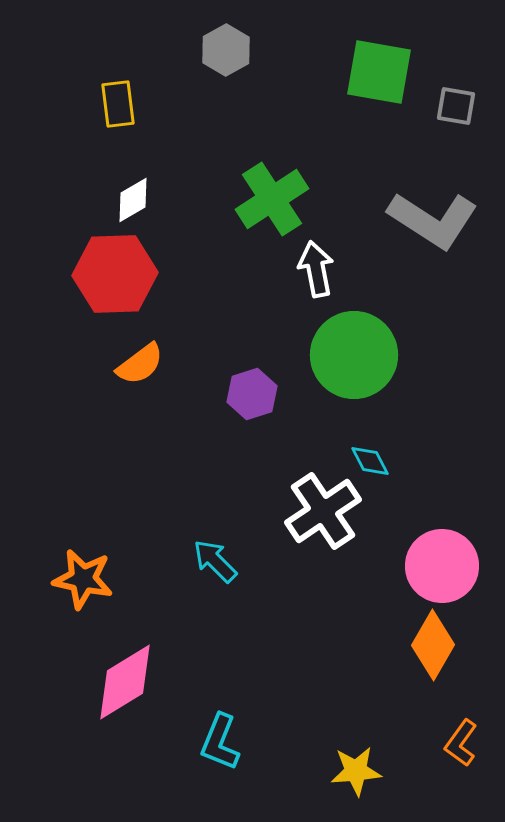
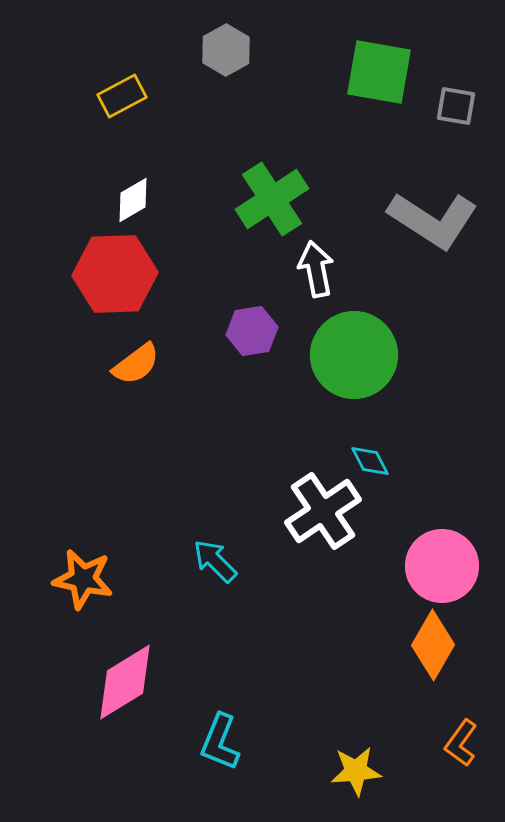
yellow rectangle: moved 4 px right, 8 px up; rotated 69 degrees clockwise
orange semicircle: moved 4 px left
purple hexagon: moved 63 px up; rotated 9 degrees clockwise
